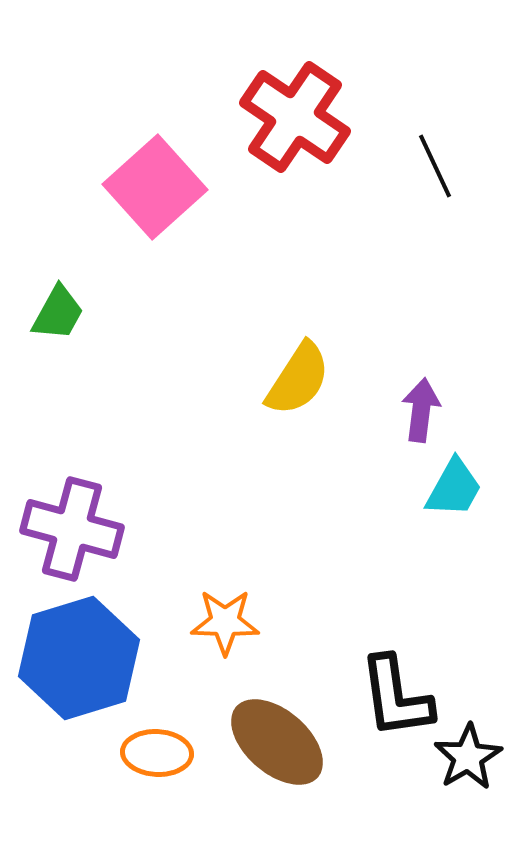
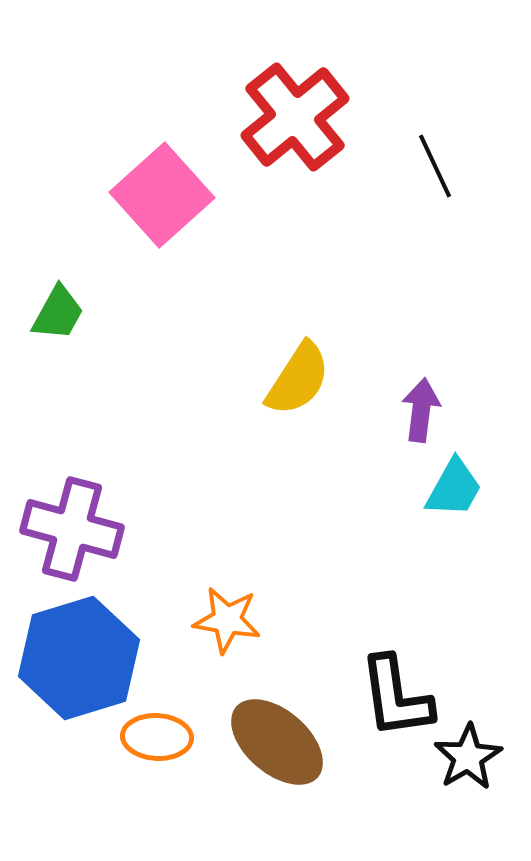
red cross: rotated 17 degrees clockwise
pink square: moved 7 px right, 8 px down
orange star: moved 2 px right, 2 px up; rotated 8 degrees clockwise
orange ellipse: moved 16 px up
